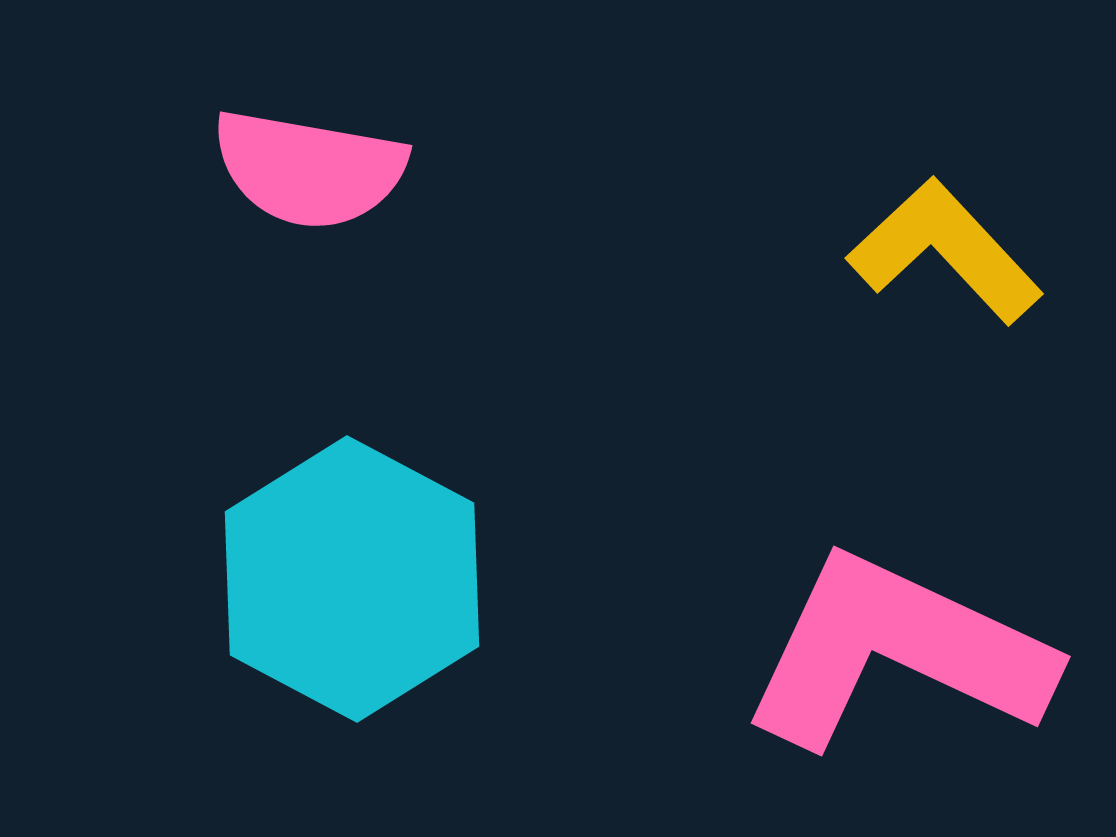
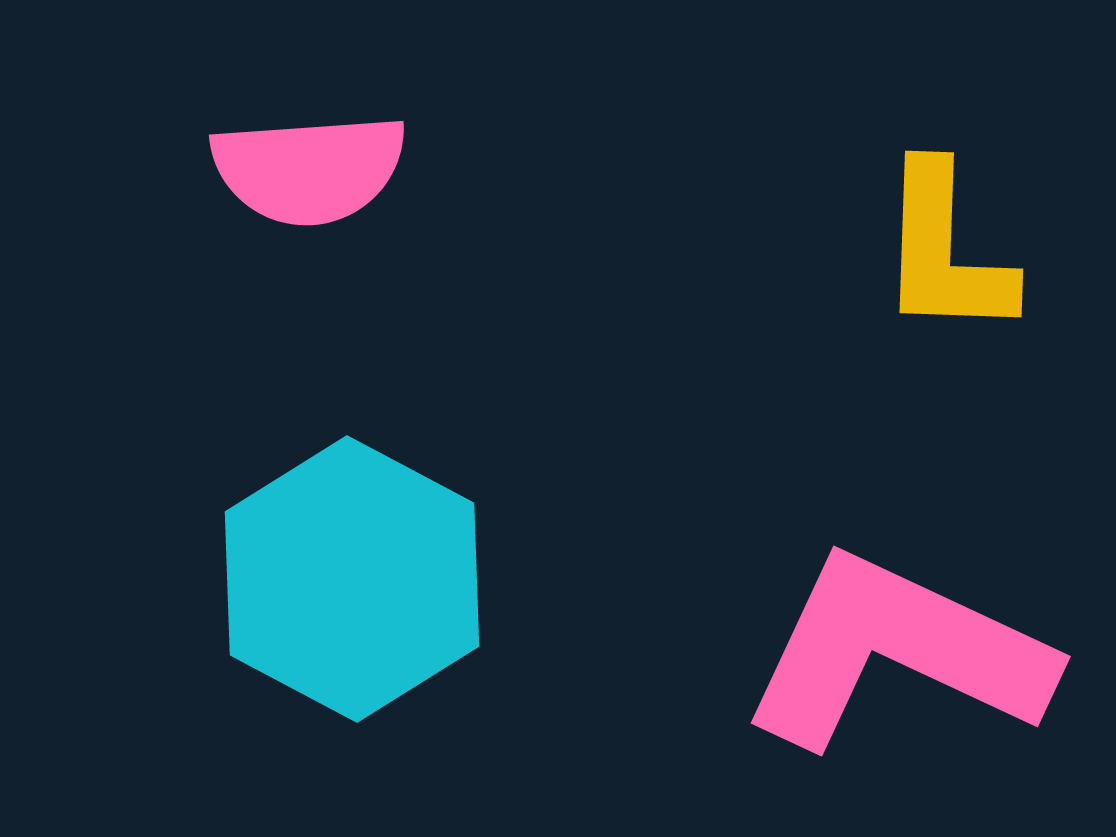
pink semicircle: rotated 14 degrees counterclockwise
yellow L-shape: rotated 135 degrees counterclockwise
